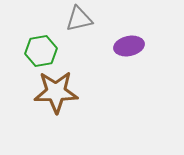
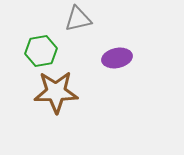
gray triangle: moved 1 px left
purple ellipse: moved 12 px left, 12 px down
